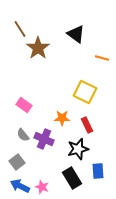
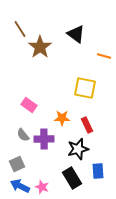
brown star: moved 2 px right, 1 px up
orange line: moved 2 px right, 2 px up
yellow square: moved 4 px up; rotated 15 degrees counterclockwise
pink rectangle: moved 5 px right
purple cross: rotated 24 degrees counterclockwise
gray square: moved 2 px down; rotated 14 degrees clockwise
